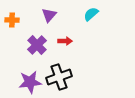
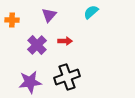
cyan semicircle: moved 2 px up
black cross: moved 8 px right
